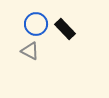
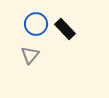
gray triangle: moved 4 px down; rotated 42 degrees clockwise
